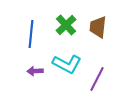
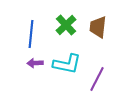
cyan L-shape: rotated 16 degrees counterclockwise
purple arrow: moved 8 px up
